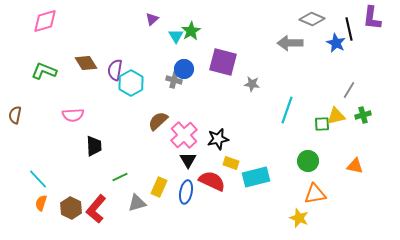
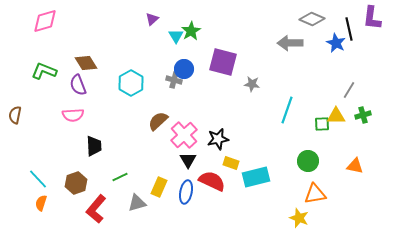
purple semicircle at (115, 70): moved 37 px left, 15 px down; rotated 30 degrees counterclockwise
yellow triangle at (336, 116): rotated 12 degrees clockwise
brown hexagon at (71, 208): moved 5 px right, 25 px up; rotated 15 degrees clockwise
